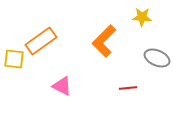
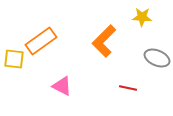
red line: rotated 18 degrees clockwise
